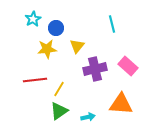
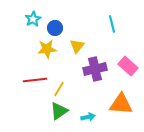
blue circle: moved 1 px left
